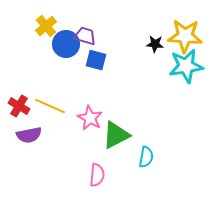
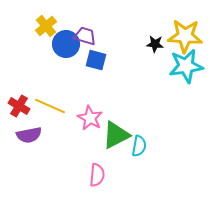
cyan semicircle: moved 7 px left, 11 px up
